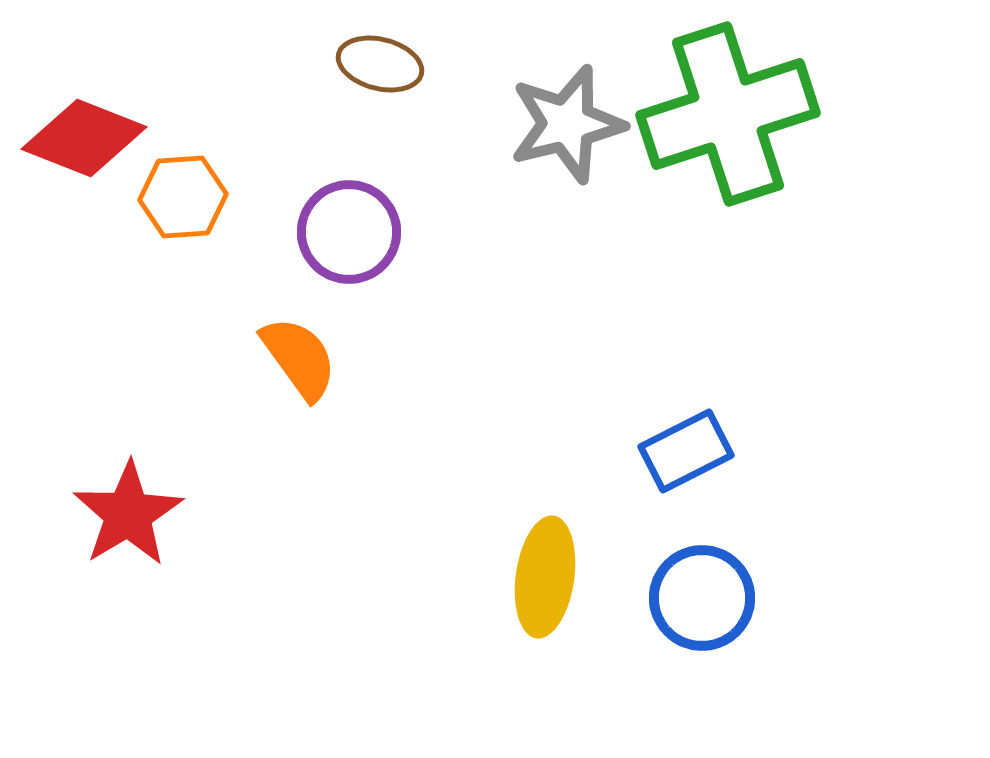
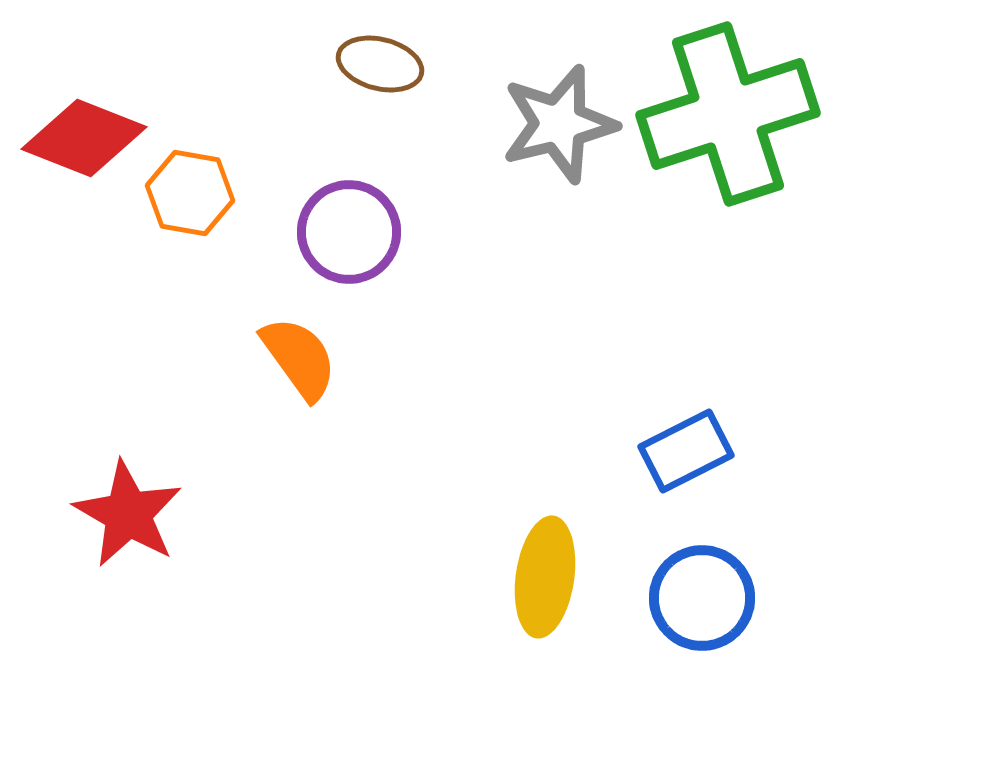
gray star: moved 8 px left
orange hexagon: moved 7 px right, 4 px up; rotated 14 degrees clockwise
red star: rotated 11 degrees counterclockwise
